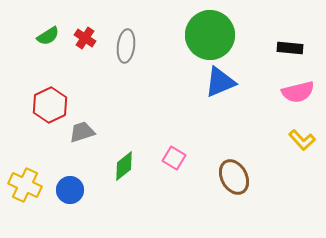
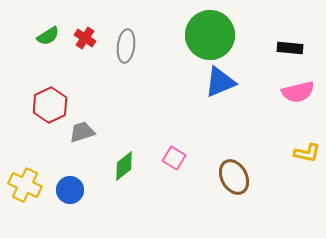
yellow L-shape: moved 5 px right, 13 px down; rotated 36 degrees counterclockwise
